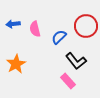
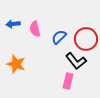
red circle: moved 13 px down
orange star: rotated 24 degrees counterclockwise
pink rectangle: rotated 56 degrees clockwise
